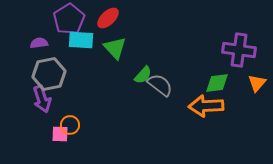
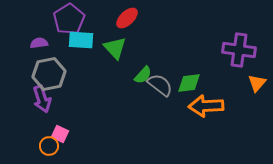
red ellipse: moved 19 px right
green diamond: moved 28 px left
orange circle: moved 21 px left, 21 px down
pink square: rotated 24 degrees clockwise
